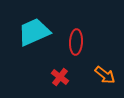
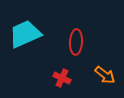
cyan trapezoid: moved 9 px left, 2 px down
red cross: moved 2 px right, 1 px down; rotated 12 degrees counterclockwise
